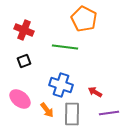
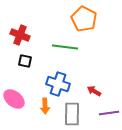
red cross: moved 4 px left, 5 px down
black square: moved 1 px right; rotated 32 degrees clockwise
blue cross: moved 3 px left, 1 px up
red arrow: moved 1 px left, 1 px up
pink ellipse: moved 6 px left
orange arrow: moved 2 px left, 4 px up; rotated 35 degrees clockwise
